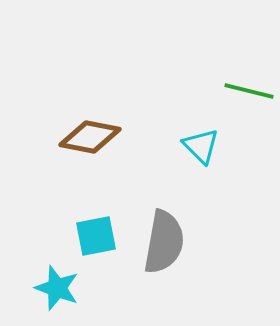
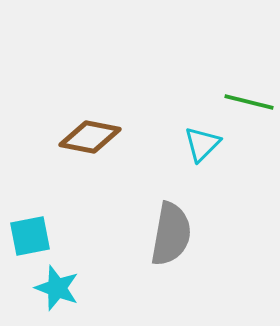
green line: moved 11 px down
cyan triangle: moved 1 px right, 2 px up; rotated 30 degrees clockwise
cyan square: moved 66 px left
gray semicircle: moved 7 px right, 8 px up
